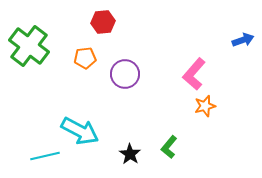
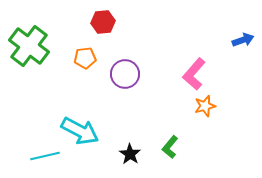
green L-shape: moved 1 px right
